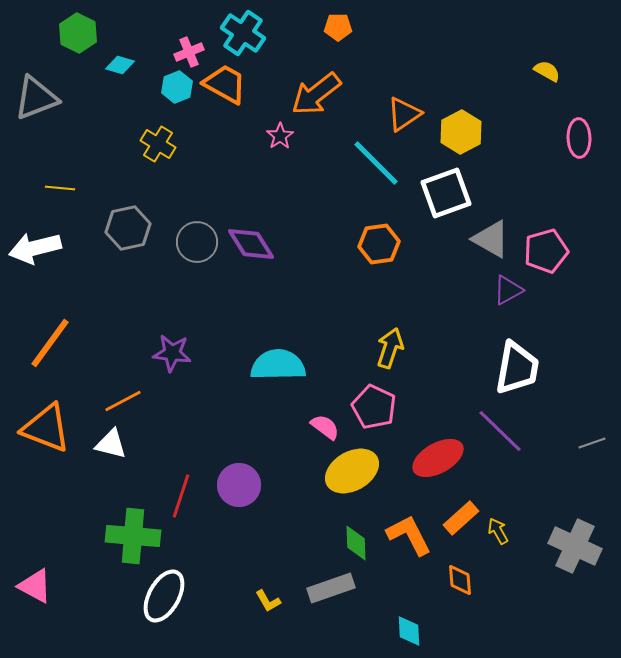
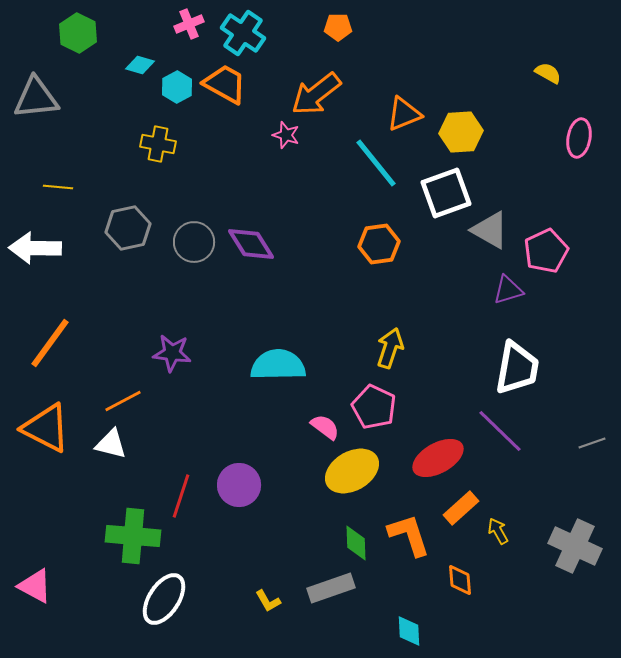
pink cross at (189, 52): moved 28 px up
cyan diamond at (120, 65): moved 20 px right
yellow semicircle at (547, 71): moved 1 px right, 2 px down
cyan hexagon at (177, 87): rotated 8 degrees counterclockwise
gray triangle at (36, 98): rotated 15 degrees clockwise
orange triangle at (404, 114): rotated 12 degrees clockwise
yellow hexagon at (461, 132): rotated 24 degrees clockwise
pink star at (280, 136): moved 6 px right, 1 px up; rotated 20 degrees counterclockwise
pink ellipse at (579, 138): rotated 12 degrees clockwise
yellow cross at (158, 144): rotated 20 degrees counterclockwise
cyan line at (376, 163): rotated 6 degrees clockwise
yellow line at (60, 188): moved 2 px left, 1 px up
gray triangle at (491, 239): moved 1 px left, 9 px up
gray circle at (197, 242): moved 3 px left
white arrow at (35, 248): rotated 15 degrees clockwise
pink pentagon at (546, 251): rotated 9 degrees counterclockwise
purple triangle at (508, 290): rotated 12 degrees clockwise
orange triangle at (46, 428): rotated 6 degrees clockwise
orange rectangle at (461, 518): moved 10 px up
orange L-shape at (409, 535): rotated 9 degrees clockwise
white ellipse at (164, 596): moved 3 px down; rotated 4 degrees clockwise
